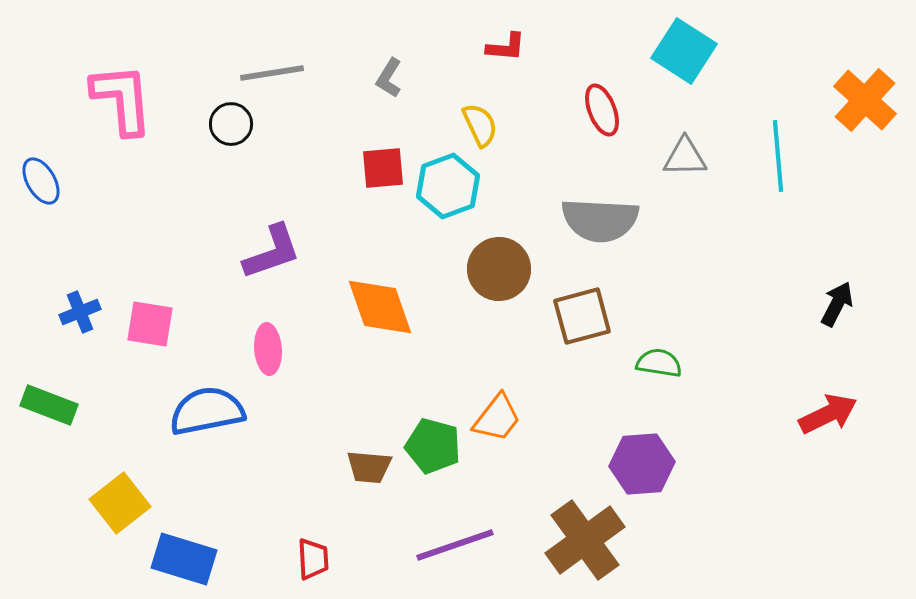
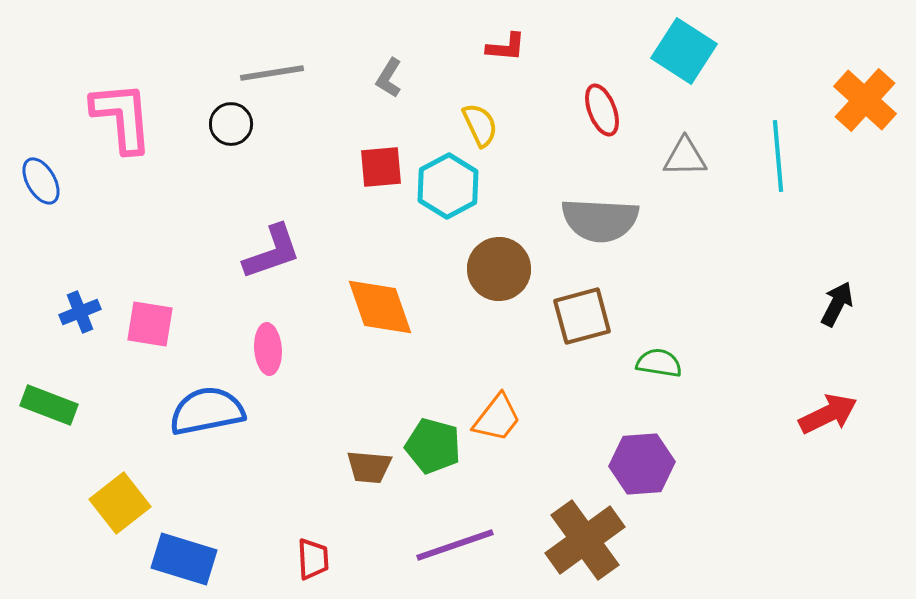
pink L-shape: moved 18 px down
red square: moved 2 px left, 1 px up
cyan hexagon: rotated 8 degrees counterclockwise
